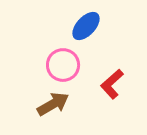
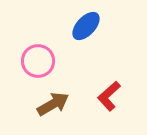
pink circle: moved 25 px left, 4 px up
red L-shape: moved 3 px left, 12 px down
